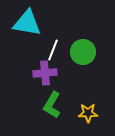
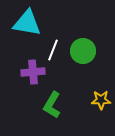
green circle: moved 1 px up
purple cross: moved 12 px left, 1 px up
yellow star: moved 13 px right, 13 px up
